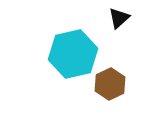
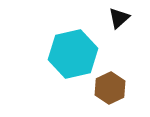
brown hexagon: moved 4 px down
